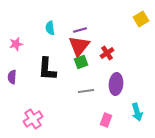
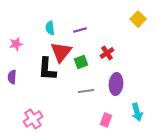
yellow square: moved 3 px left; rotated 14 degrees counterclockwise
red triangle: moved 18 px left, 6 px down
